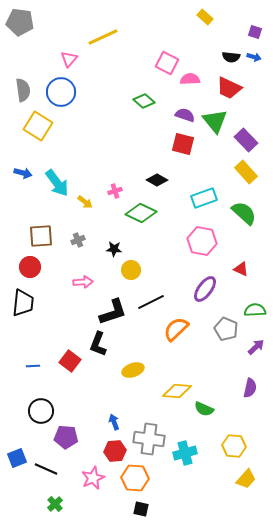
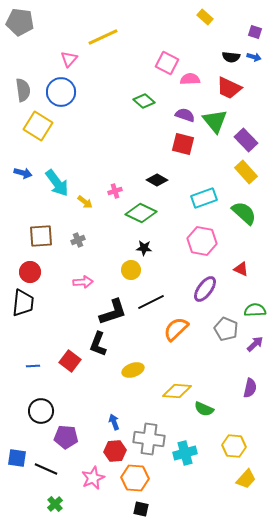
black star at (114, 249): moved 30 px right, 1 px up
red circle at (30, 267): moved 5 px down
purple arrow at (256, 347): moved 1 px left, 3 px up
blue square at (17, 458): rotated 30 degrees clockwise
